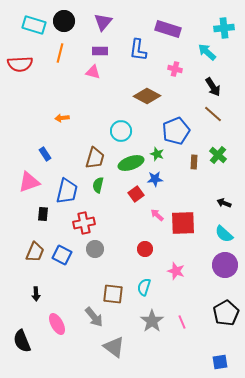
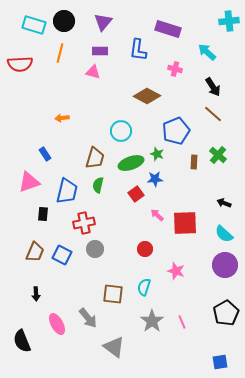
cyan cross at (224, 28): moved 5 px right, 7 px up
red square at (183, 223): moved 2 px right
gray arrow at (94, 317): moved 6 px left, 1 px down
